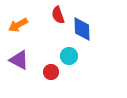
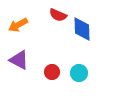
red semicircle: rotated 48 degrees counterclockwise
cyan circle: moved 10 px right, 17 px down
red circle: moved 1 px right
